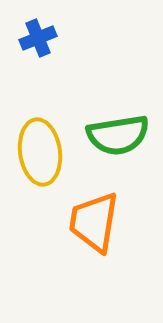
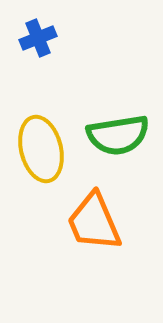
yellow ellipse: moved 1 px right, 3 px up; rotated 6 degrees counterclockwise
orange trapezoid: rotated 32 degrees counterclockwise
